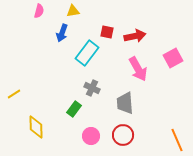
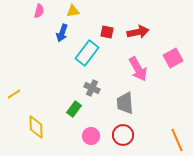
red arrow: moved 3 px right, 4 px up
